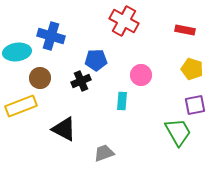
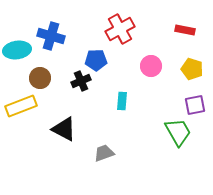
red cross: moved 4 px left, 8 px down; rotated 32 degrees clockwise
cyan ellipse: moved 2 px up
pink circle: moved 10 px right, 9 px up
